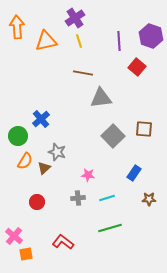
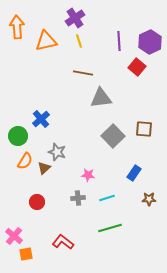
purple hexagon: moved 1 px left, 6 px down; rotated 15 degrees clockwise
